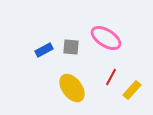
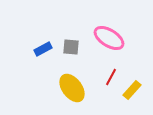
pink ellipse: moved 3 px right
blue rectangle: moved 1 px left, 1 px up
